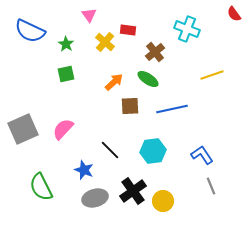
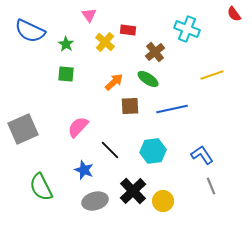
green square: rotated 18 degrees clockwise
pink semicircle: moved 15 px right, 2 px up
black cross: rotated 8 degrees counterclockwise
gray ellipse: moved 3 px down
